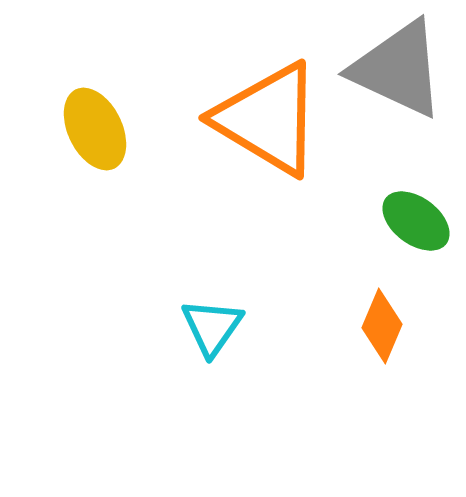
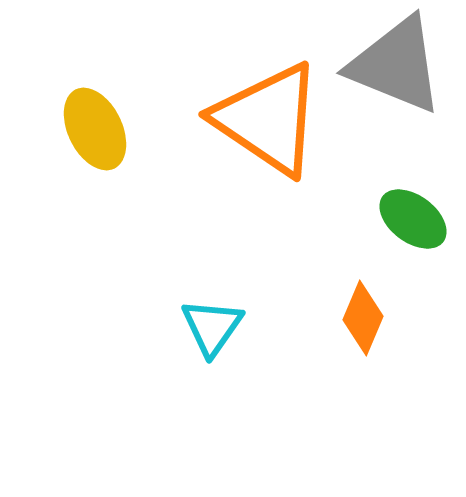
gray triangle: moved 2 px left, 4 px up; rotated 3 degrees counterclockwise
orange triangle: rotated 3 degrees clockwise
green ellipse: moved 3 px left, 2 px up
orange diamond: moved 19 px left, 8 px up
